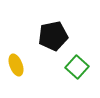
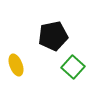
green square: moved 4 px left
